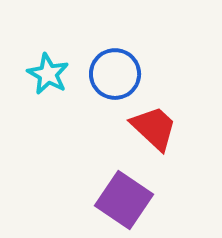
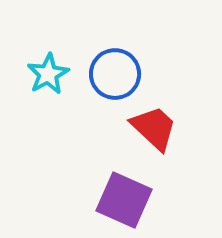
cyan star: rotated 15 degrees clockwise
purple square: rotated 10 degrees counterclockwise
